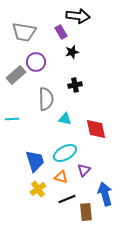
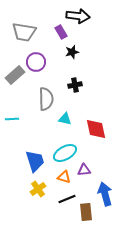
gray rectangle: moved 1 px left
purple triangle: rotated 40 degrees clockwise
orange triangle: moved 3 px right
